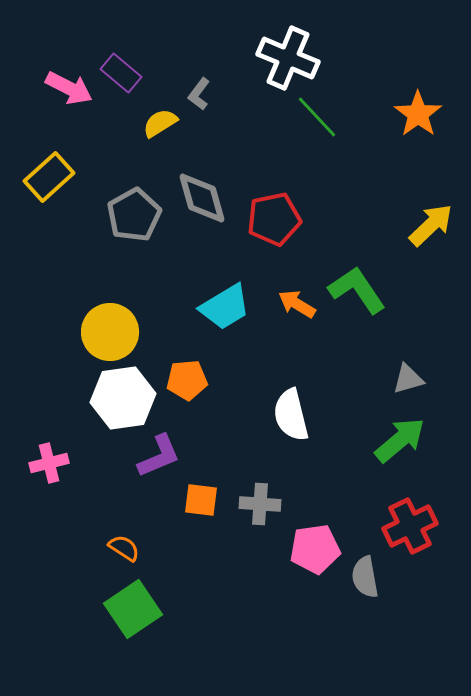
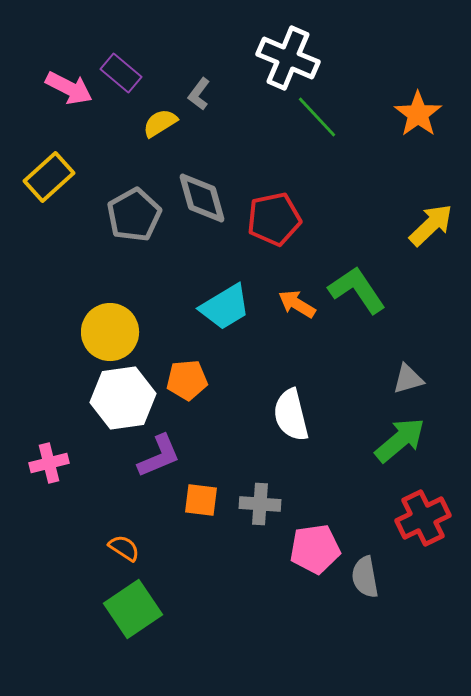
red cross: moved 13 px right, 8 px up
